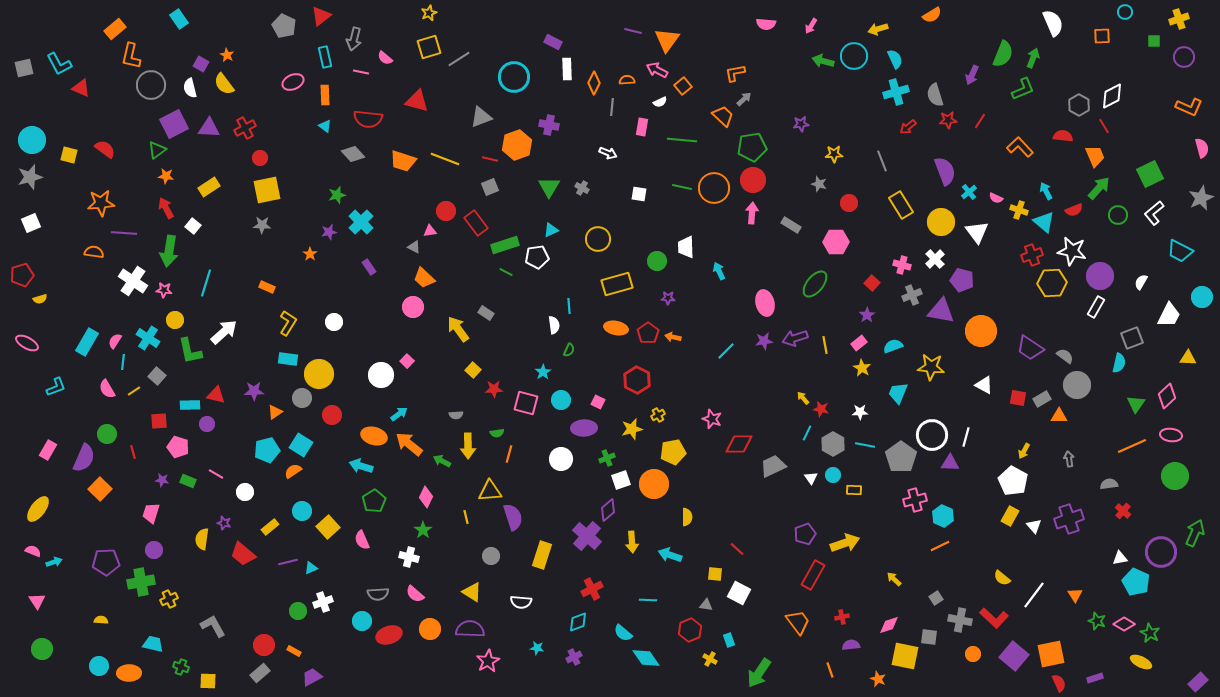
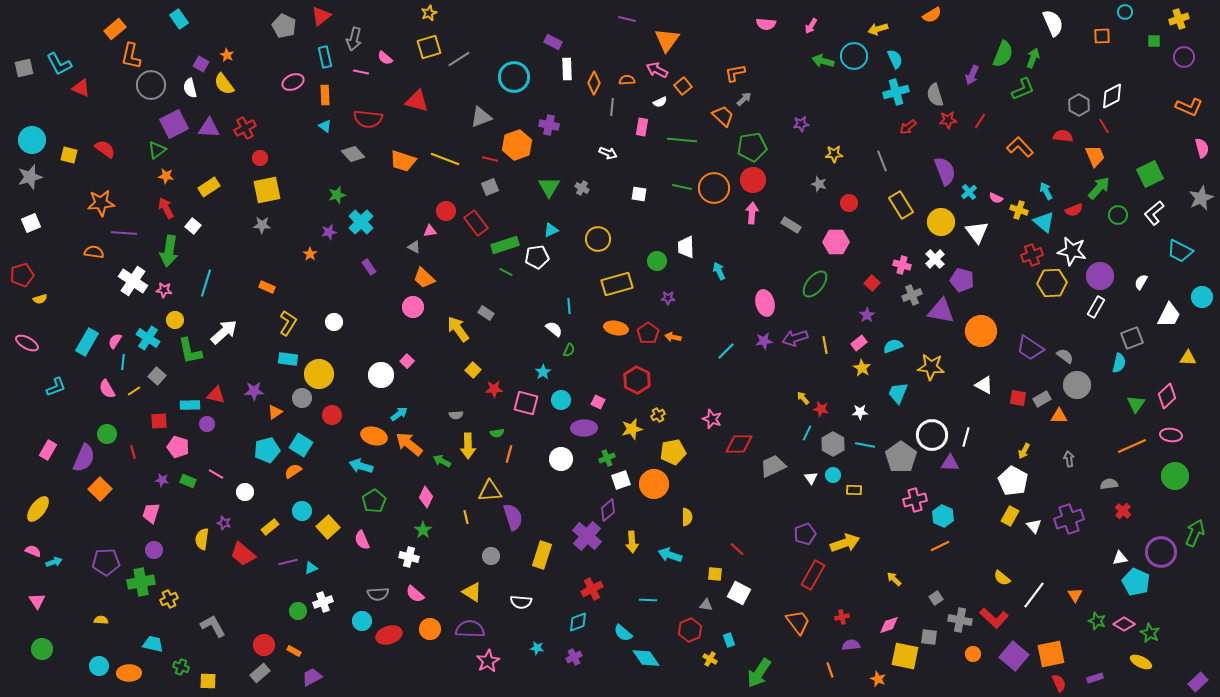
purple line at (633, 31): moved 6 px left, 12 px up
white semicircle at (554, 325): moved 4 px down; rotated 42 degrees counterclockwise
